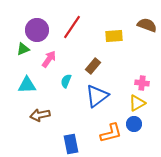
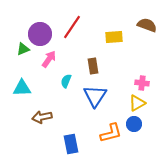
purple circle: moved 3 px right, 4 px down
yellow rectangle: moved 1 px down
brown rectangle: rotated 49 degrees counterclockwise
cyan triangle: moved 5 px left, 3 px down
blue triangle: moved 2 px left; rotated 20 degrees counterclockwise
brown arrow: moved 2 px right, 2 px down
